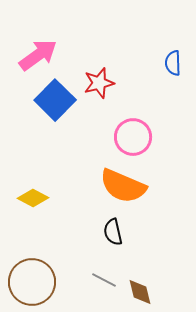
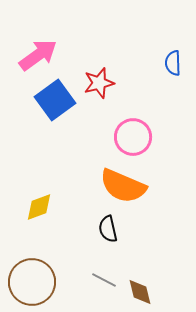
blue square: rotated 9 degrees clockwise
yellow diamond: moved 6 px right, 9 px down; rotated 48 degrees counterclockwise
black semicircle: moved 5 px left, 3 px up
